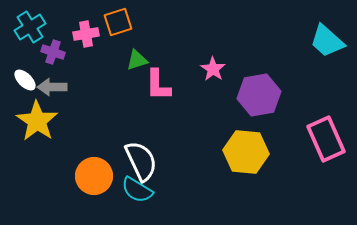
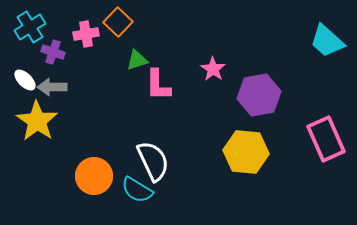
orange square: rotated 28 degrees counterclockwise
white semicircle: moved 12 px right
